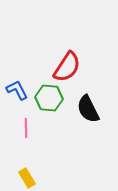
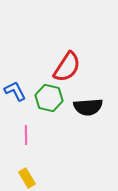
blue L-shape: moved 2 px left, 1 px down
green hexagon: rotated 8 degrees clockwise
black semicircle: moved 2 px up; rotated 68 degrees counterclockwise
pink line: moved 7 px down
